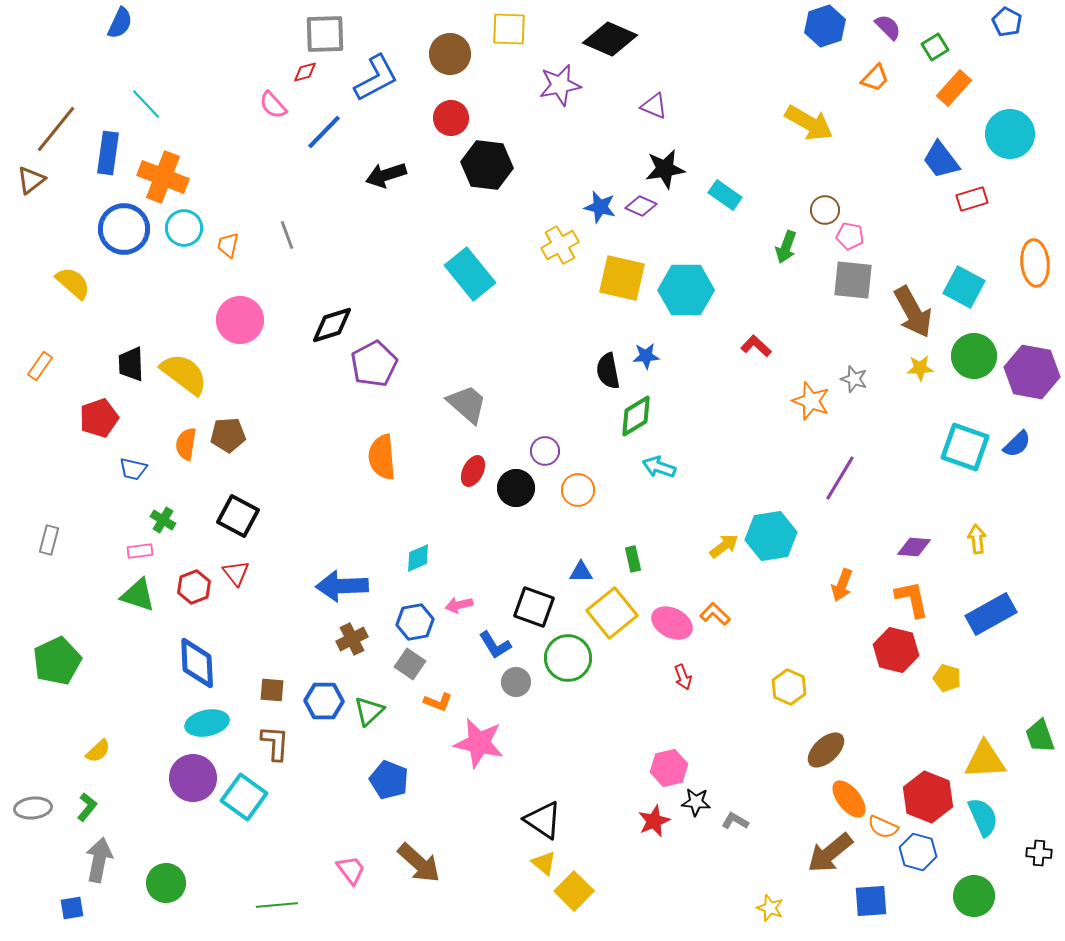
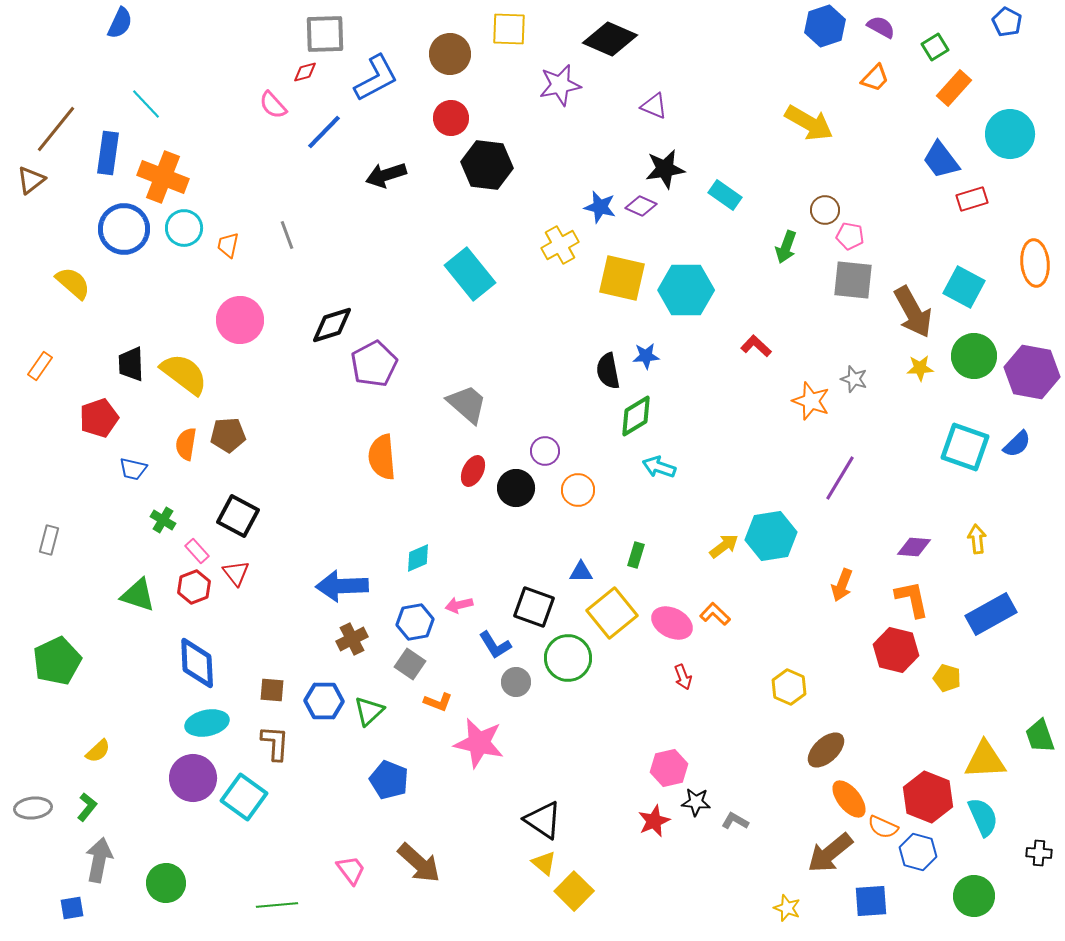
purple semicircle at (888, 27): moved 7 px left; rotated 16 degrees counterclockwise
pink rectangle at (140, 551): moved 57 px right; rotated 55 degrees clockwise
green rectangle at (633, 559): moved 3 px right, 4 px up; rotated 30 degrees clockwise
yellow star at (770, 908): moved 17 px right
